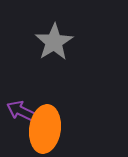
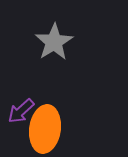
purple arrow: rotated 68 degrees counterclockwise
